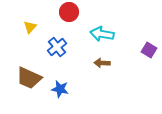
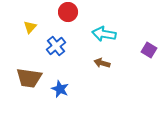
red circle: moved 1 px left
cyan arrow: moved 2 px right
blue cross: moved 1 px left, 1 px up
brown arrow: rotated 14 degrees clockwise
brown trapezoid: rotated 16 degrees counterclockwise
blue star: rotated 12 degrees clockwise
